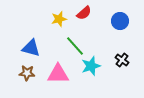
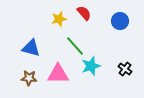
red semicircle: rotated 91 degrees counterclockwise
black cross: moved 3 px right, 9 px down
brown star: moved 2 px right, 5 px down
